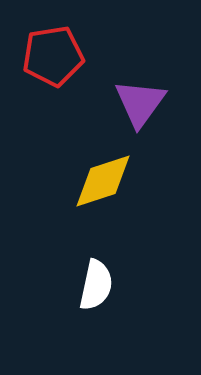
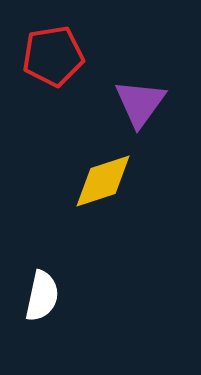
white semicircle: moved 54 px left, 11 px down
